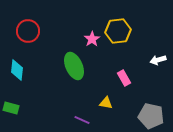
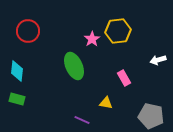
cyan diamond: moved 1 px down
green rectangle: moved 6 px right, 9 px up
